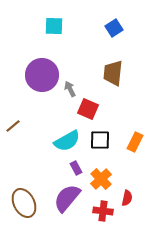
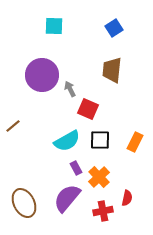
brown trapezoid: moved 1 px left, 3 px up
orange cross: moved 2 px left, 2 px up
red cross: rotated 18 degrees counterclockwise
